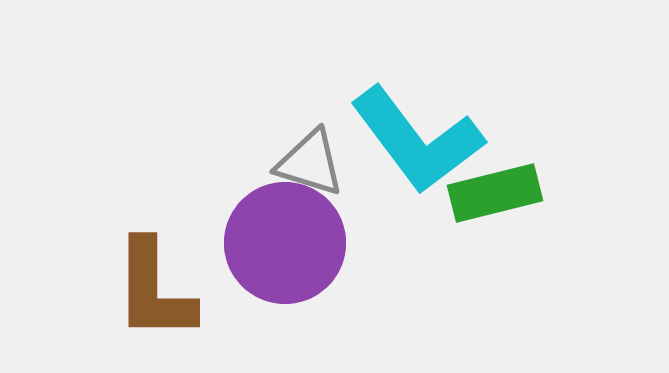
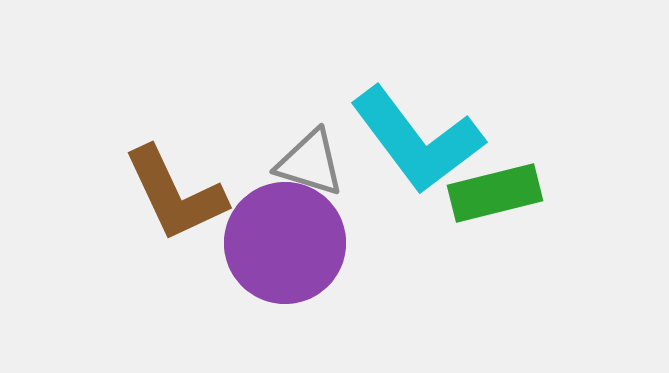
brown L-shape: moved 21 px right, 96 px up; rotated 25 degrees counterclockwise
